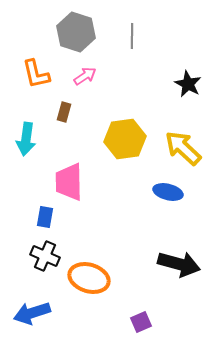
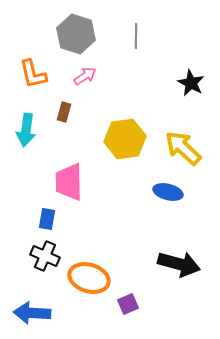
gray hexagon: moved 2 px down
gray line: moved 4 px right
orange L-shape: moved 3 px left
black star: moved 3 px right, 1 px up
cyan arrow: moved 9 px up
blue rectangle: moved 2 px right, 2 px down
blue arrow: rotated 21 degrees clockwise
purple square: moved 13 px left, 18 px up
